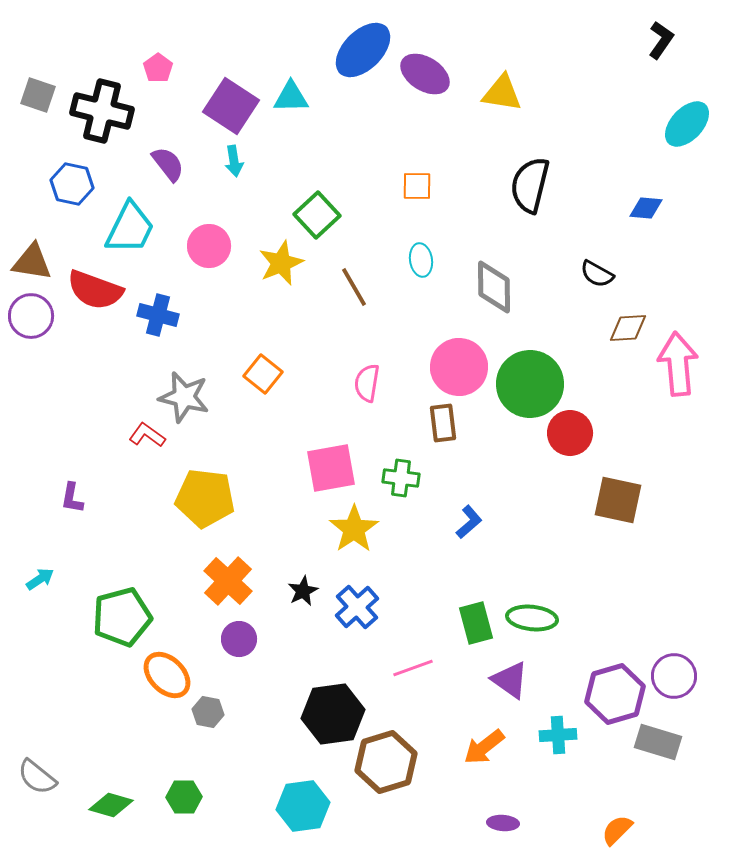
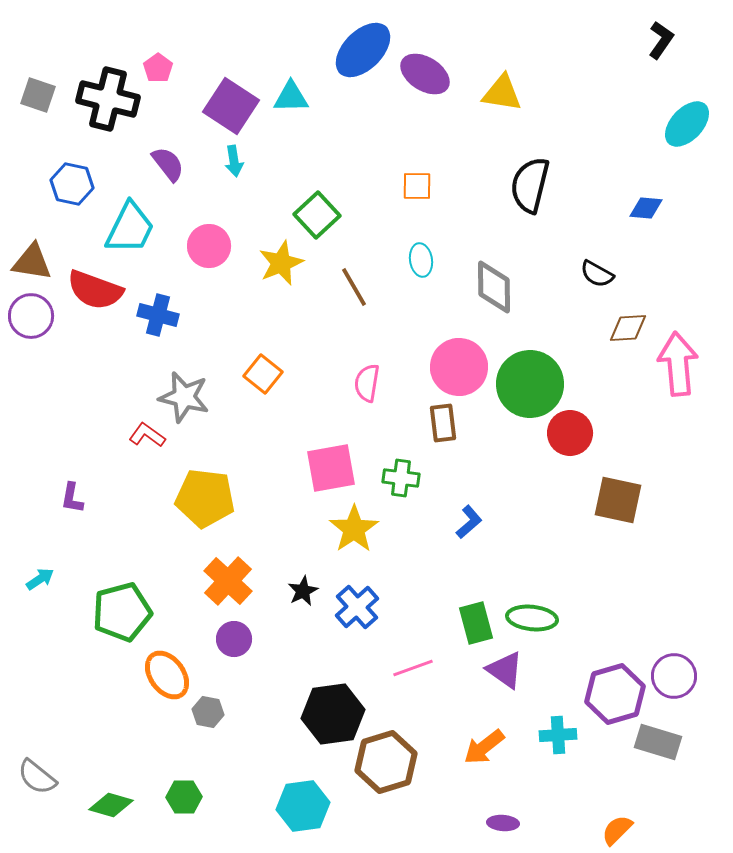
black cross at (102, 111): moved 6 px right, 12 px up
green pentagon at (122, 617): moved 5 px up
purple circle at (239, 639): moved 5 px left
orange ellipse at (167, 675): rotated 9 degrees clockwise
purple triangle at (510, 680): moved 5 px left, 10 px up
